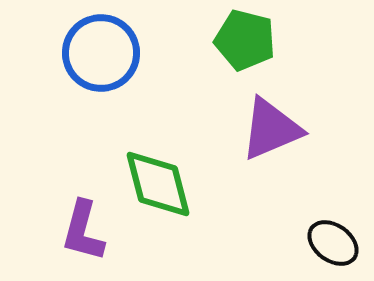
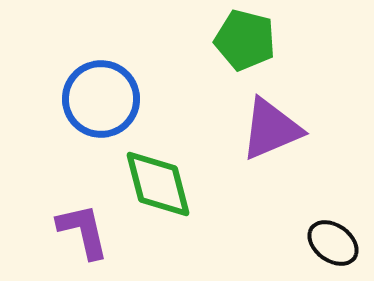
blue circle: moved 46 px down
purple L-shape: rotated 152 degrees clockwise
